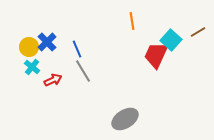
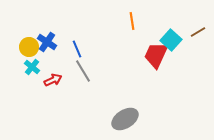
blue cross: rotated 12 degrees counterclockwise
